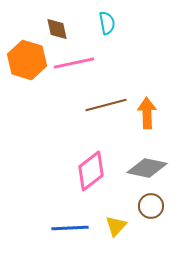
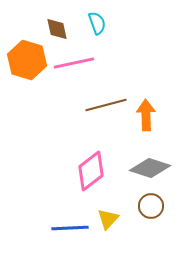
cyan semicircle: moved 10 px left; rotated 10 degrees counterclockwise
orange arrow: moved 1 px left, 2 px down
gray diamond: moved 3 px right; rotated 6 degrees clockwise
yellow triangle: moved 8 px left, 7 px up
